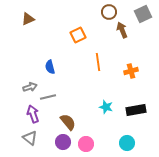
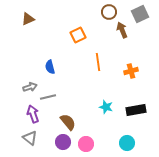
gray square: moved 3 px left
